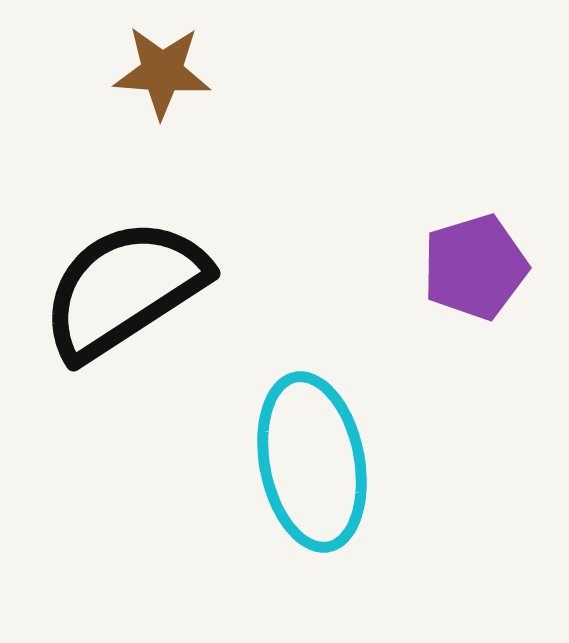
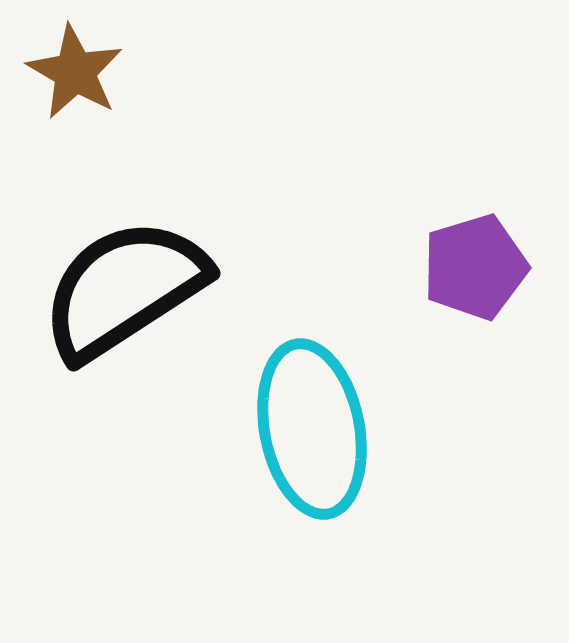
brown star: moved 87 px left; rotated 26 degrees clockwise
cyan ellipse: moved 33 px up
